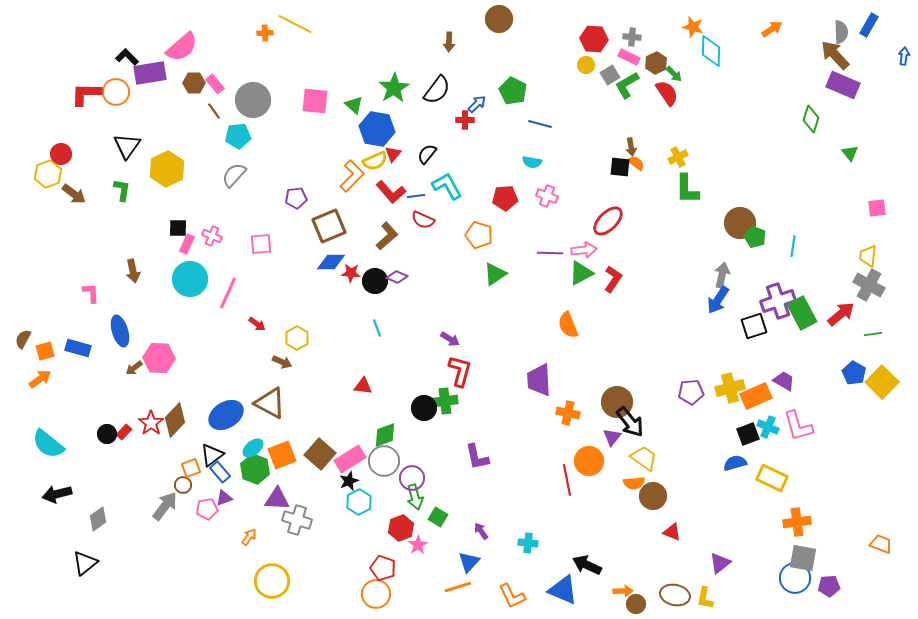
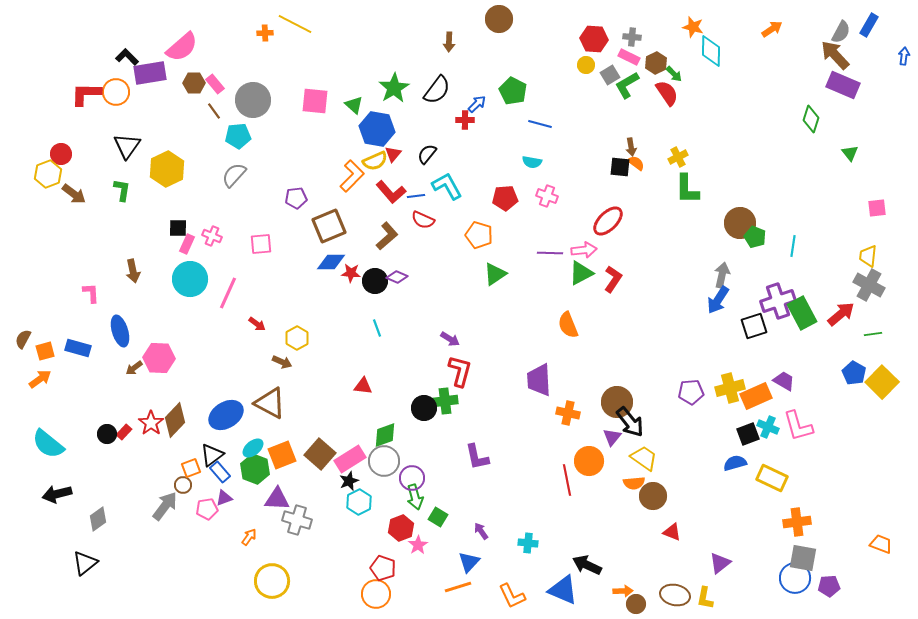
gray semicircle at (841, 32): rotated 30 degrees clockwise
